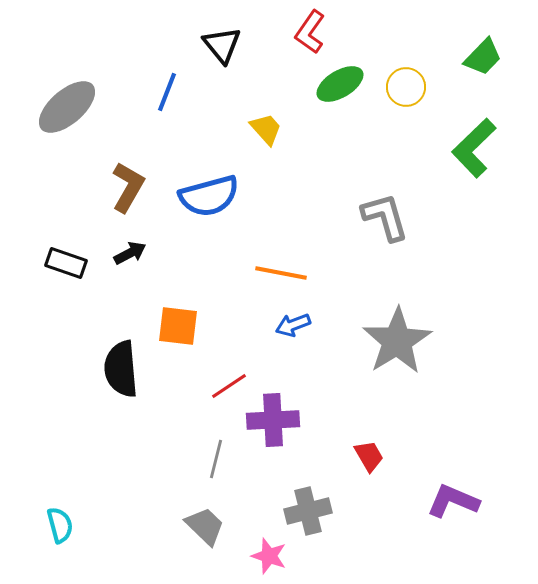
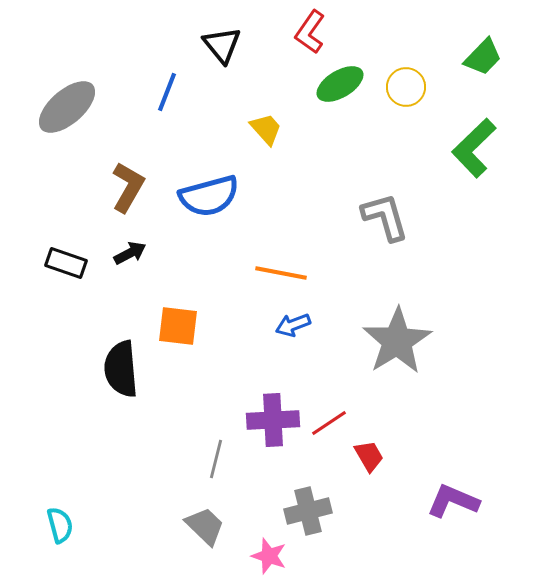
red line: moved 100 px right, 37 px down
